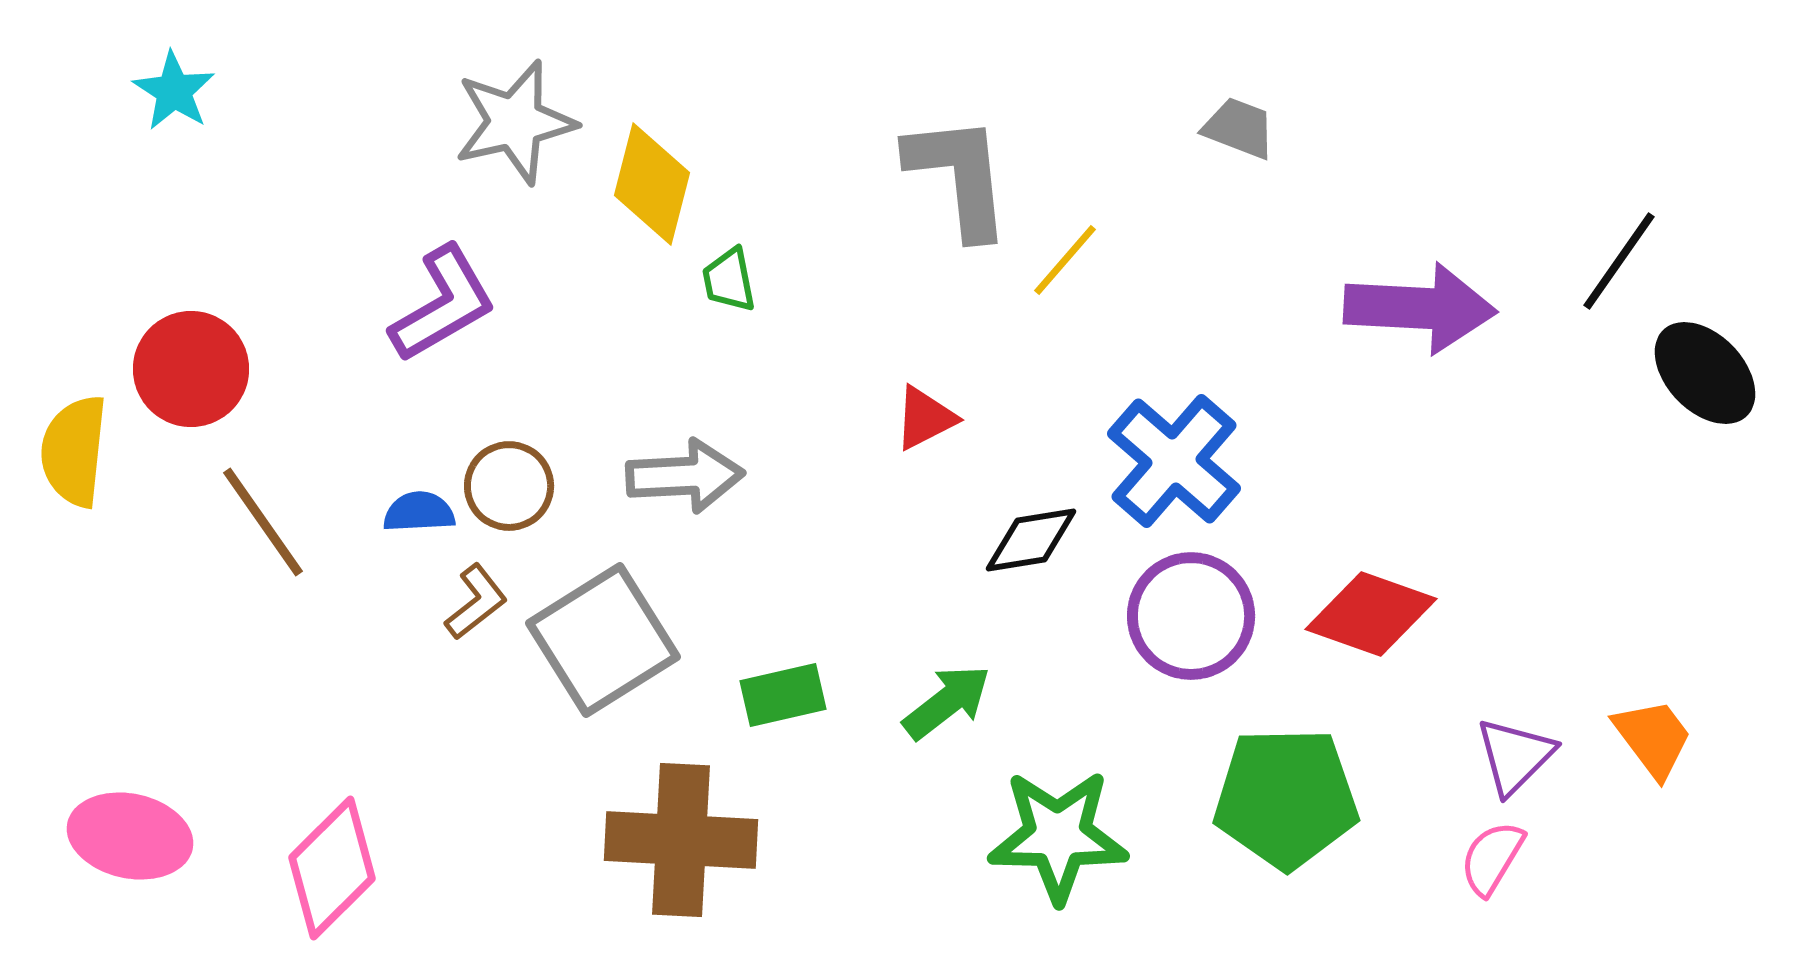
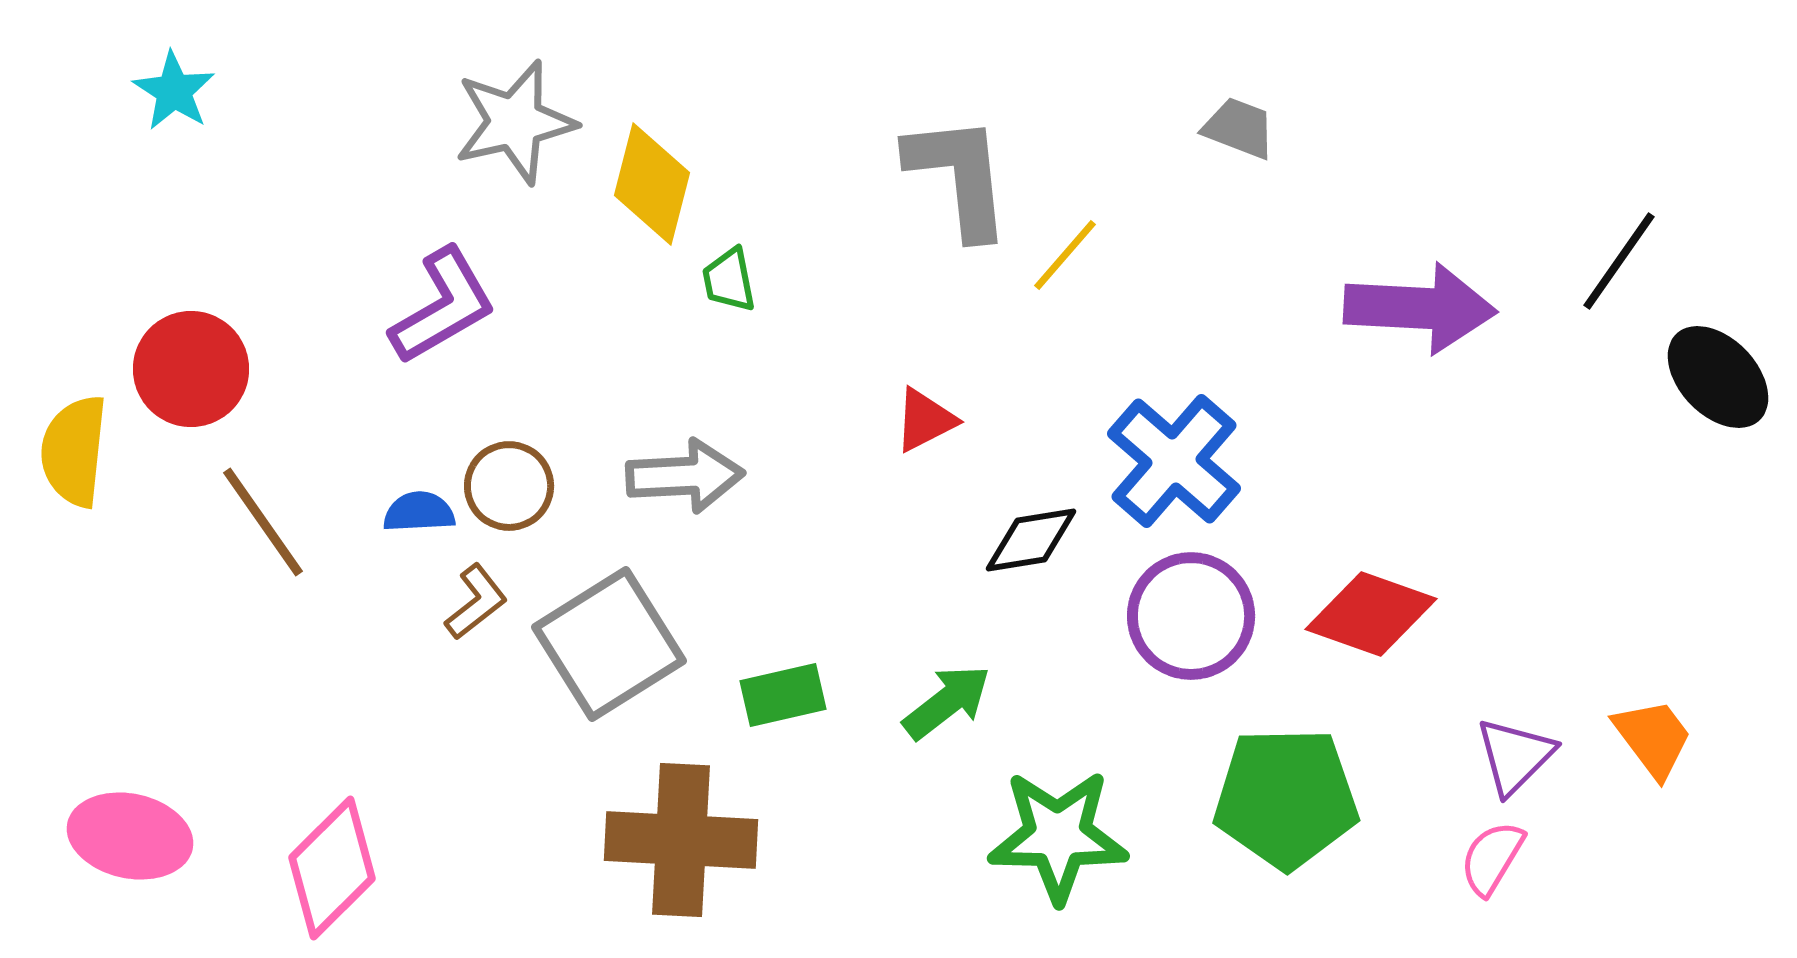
yellow line: moved 5 px up
purple L-shape: moved 2 px down
black ellipse: moved 13 px right, 4 px down
red triangle: moved 2 px down
gray square: moved 6 px right, 4 px down
